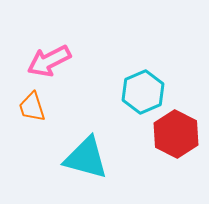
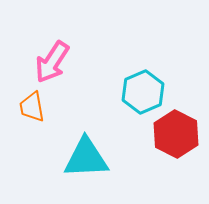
pink arrow: moved 3 px right, 1 px down; rotated 30 degrees counterclockwise
orange trapezoid: rotated 8 degrees clockwise
cyan triangle: rotated 18 degrees counterclockwise
